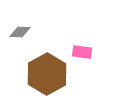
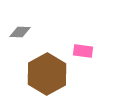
pink rectangle: moved 1 px right, 1 px up
